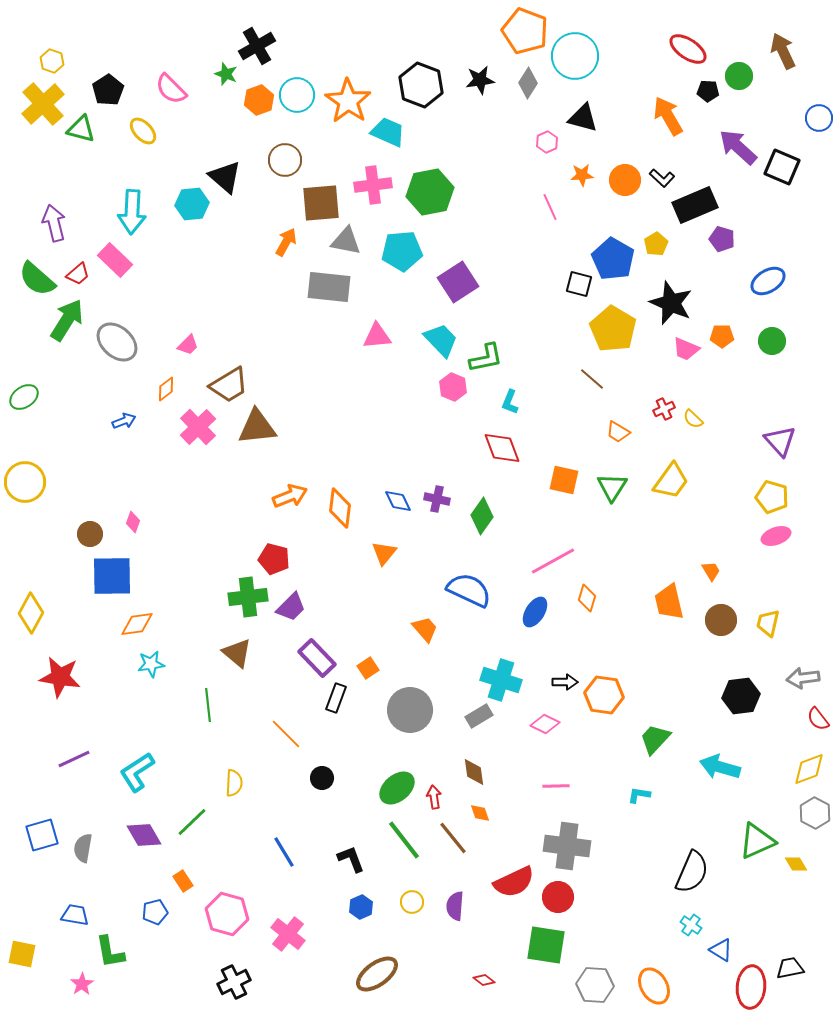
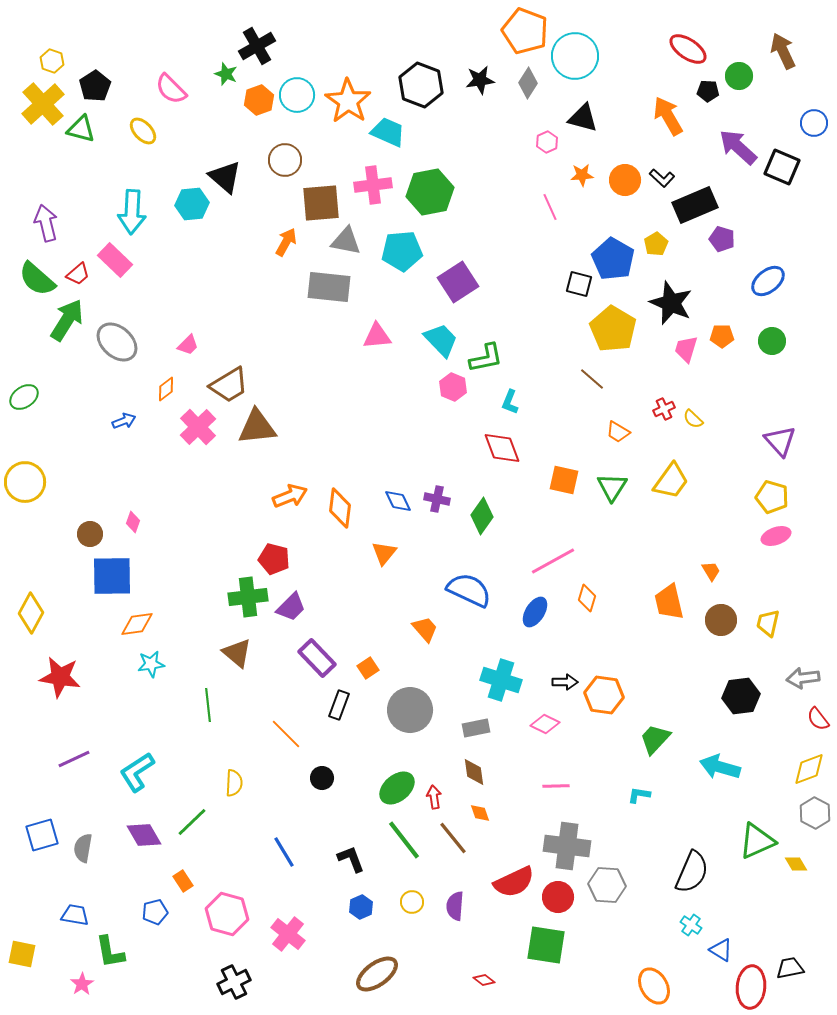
black pentagon at (108, 90): moved 13 px left, 4 px up
blue circle at (819, 118): moved 5 px left, 5 px down
purple arrow at (54, 223): moved 8 px left
blue ellipse at (768, 281): rotated 8 degrees counterclockwise
pink trapezoid at (686, 349): rotated 84 degrees clockwise
black rectangle at (336, 698): moved 3 px right, 7 px down
gray rectangle at (479, 716): moved 3 px left, 12 px down; rotated 20 degrees clockwise
gray hexagon at (595, 985): moved 12 px right, 100 px up
